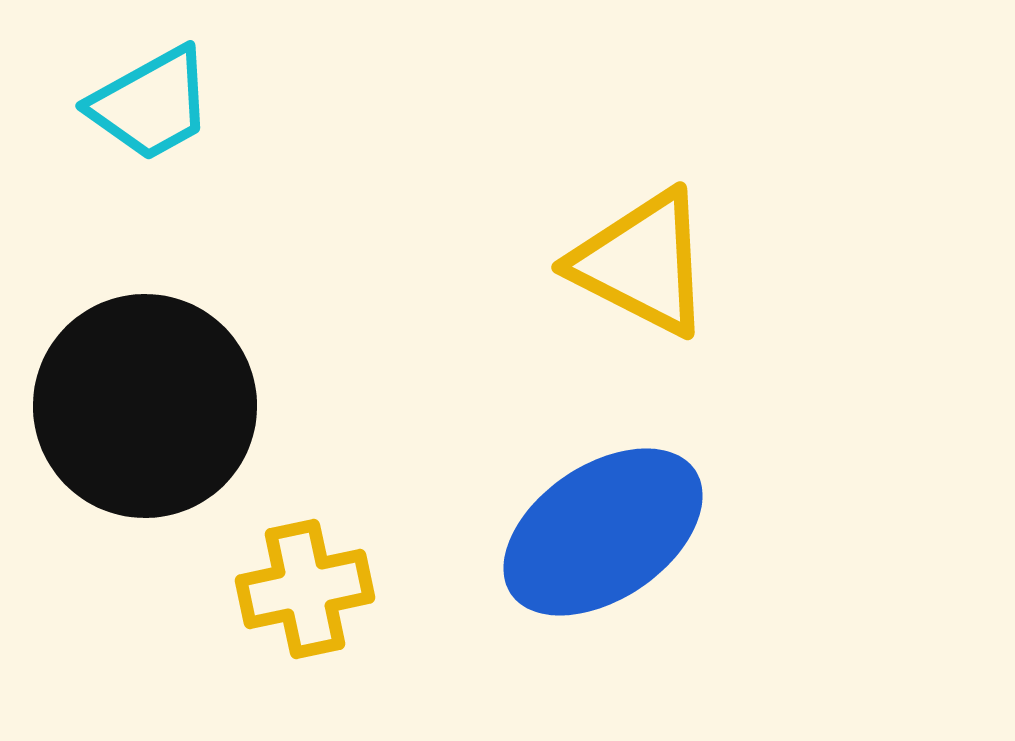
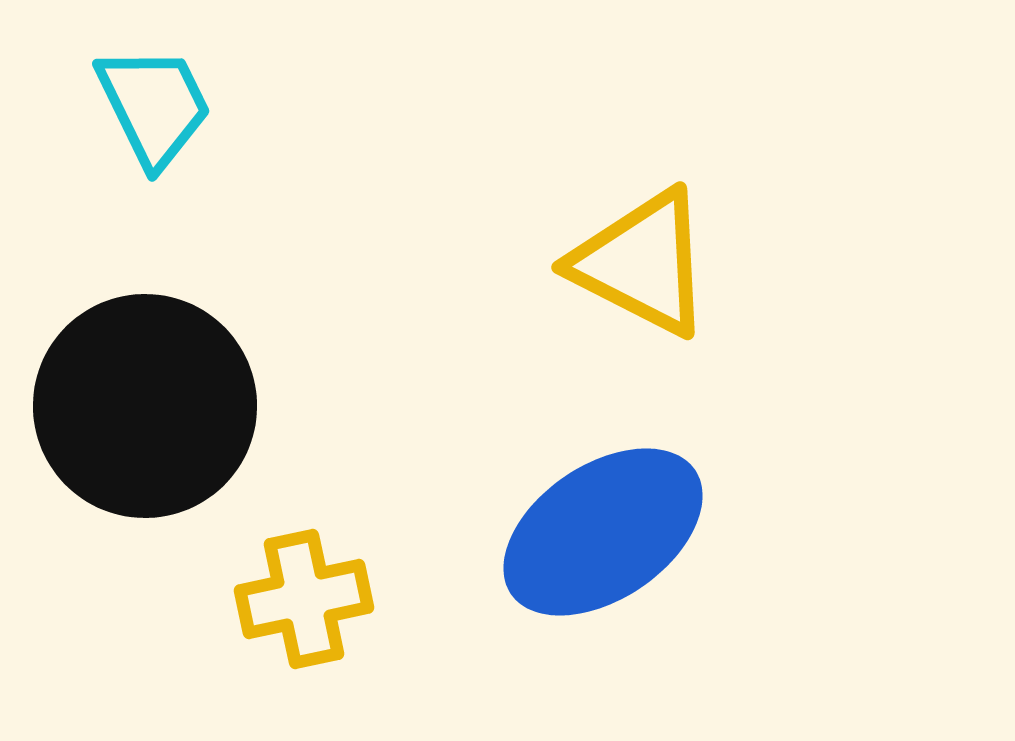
cyan trapezoid: moved 3 px right, 2 px down; rotated 87 degrees counterclockwise
yellow cross: moved 1 px left, 10 px down
